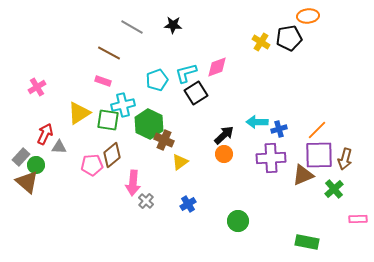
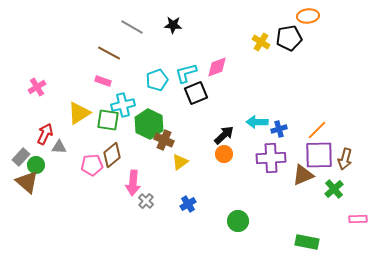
black square at (196, 93): rotated 10 degrees clockwise
